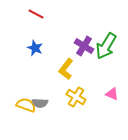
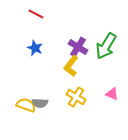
purple cross: moved 6 px left, 1 px down
yellow L-shape: moved 5 px right, 3 px up
